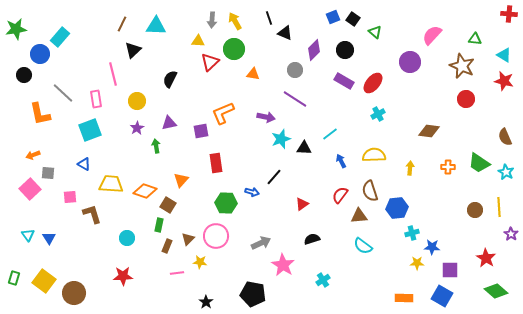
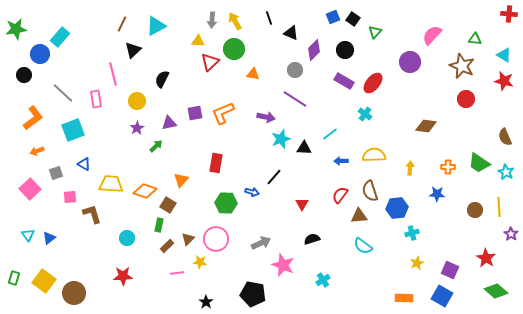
cyan triangle at (156, 26): rotated 30 degrees counterclockwise
green triangle at (375, 32): rotated 32 degrees clockwise
black triangle at (285, 33): moved 6 px right
black semicircle at (170, 79): moved 8 px left
orange L-shape at (40, 114): moved 7 px left, 4 px down; rotated 115 degrees counterclockwise
cyan cross at (378, 114): moved 13 px left; rotated 24 degrees counterclockwise
cyan square at (90, 130): moved 17 px left
purple square at (201, 131): moved 6 px left, 18 px up
brown diamond at (429, 131): moved 3 px left, 5 px up
green arrow at (156, 146): rotated 56 degrees clockwise
orange arrow at (33, 155): moved 4 px right, 4 px up
blue arrow at (341, 161): rotated 64 degrees counterclockwise
red rectangle at (216, 163): rotated 18 degrees clockwise
gray square at (48, 173): moved 8 px right; rotated 24 degrees counterclockwise
red triangle at (302, 204): rotated 24 degrees counterclockwise
pink circle at (216, 236): moved 3 px down
blue triangle at (49, 238): rotated 24 degrees clockwise
brown rectangle at (167, 246): rotated 24 degrees clockwise
blue star at (432, 247): moved 5 px right, 53 px up
yellow star at (417, 263): rotated 24 degrees counterclockwise
pink star at (283, 265): rotated 10 degrees counterclockwise
purple square at (450, 270): rotated 24 degrees clockwise
